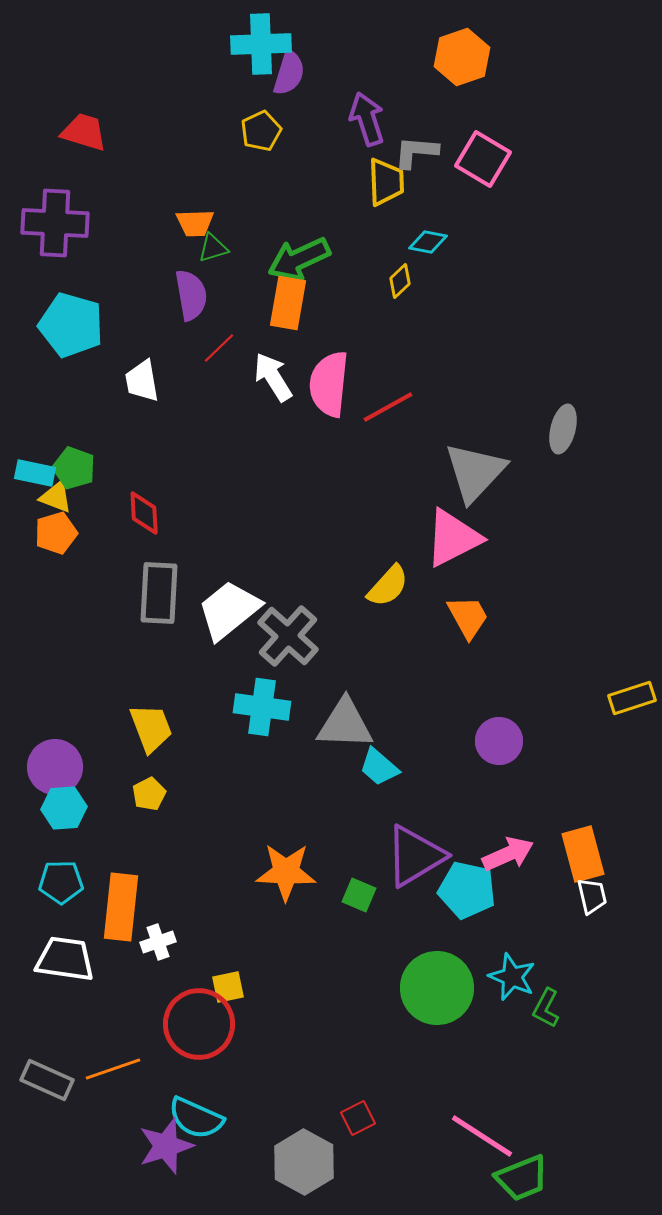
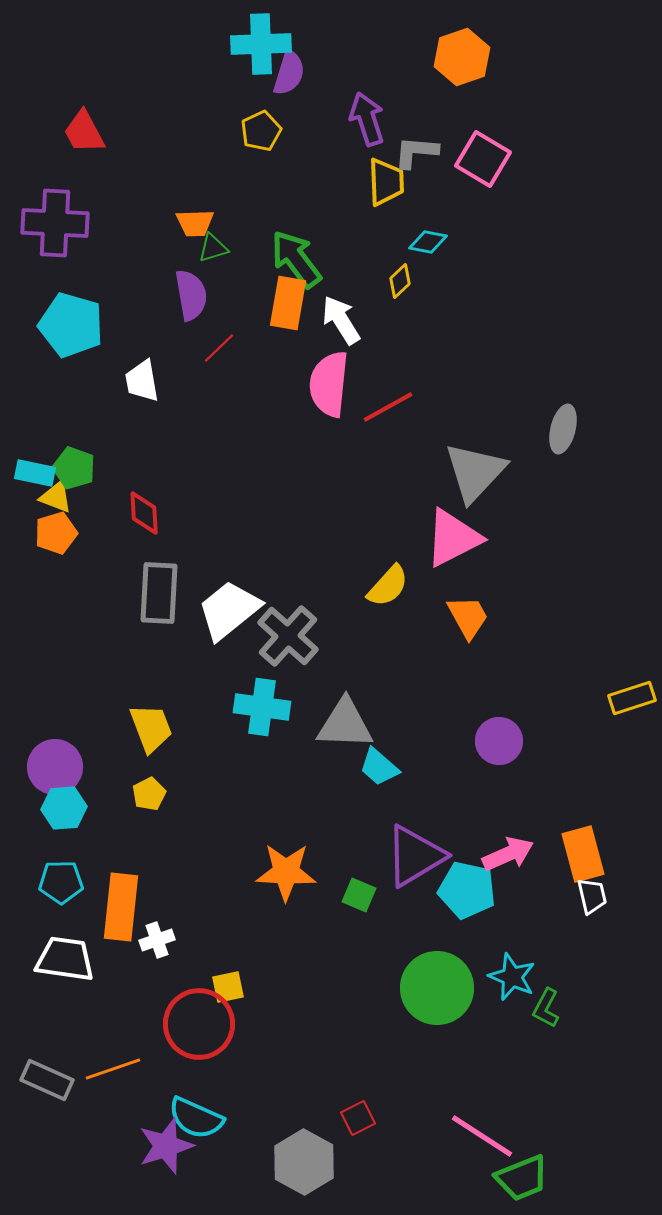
red trapezoid at (84, 132): rotated 135 degrees counterclockwise
green arrow at (299, 259): moved 3 px left; rotated 78 degrees clockwise
white arrow at (273, 377): moved 68 px right, 57 px up
white cross at (158, 942): moved 1 px left, 2 px up
